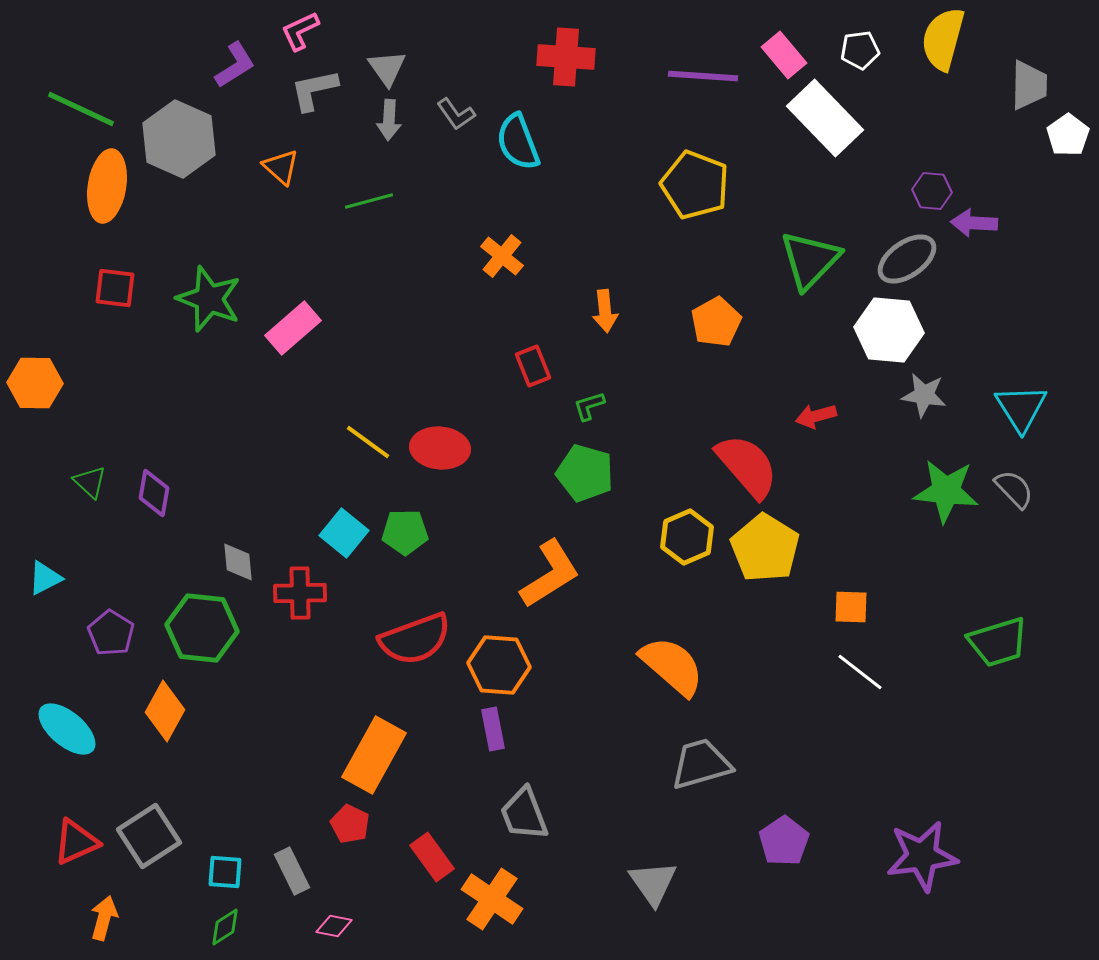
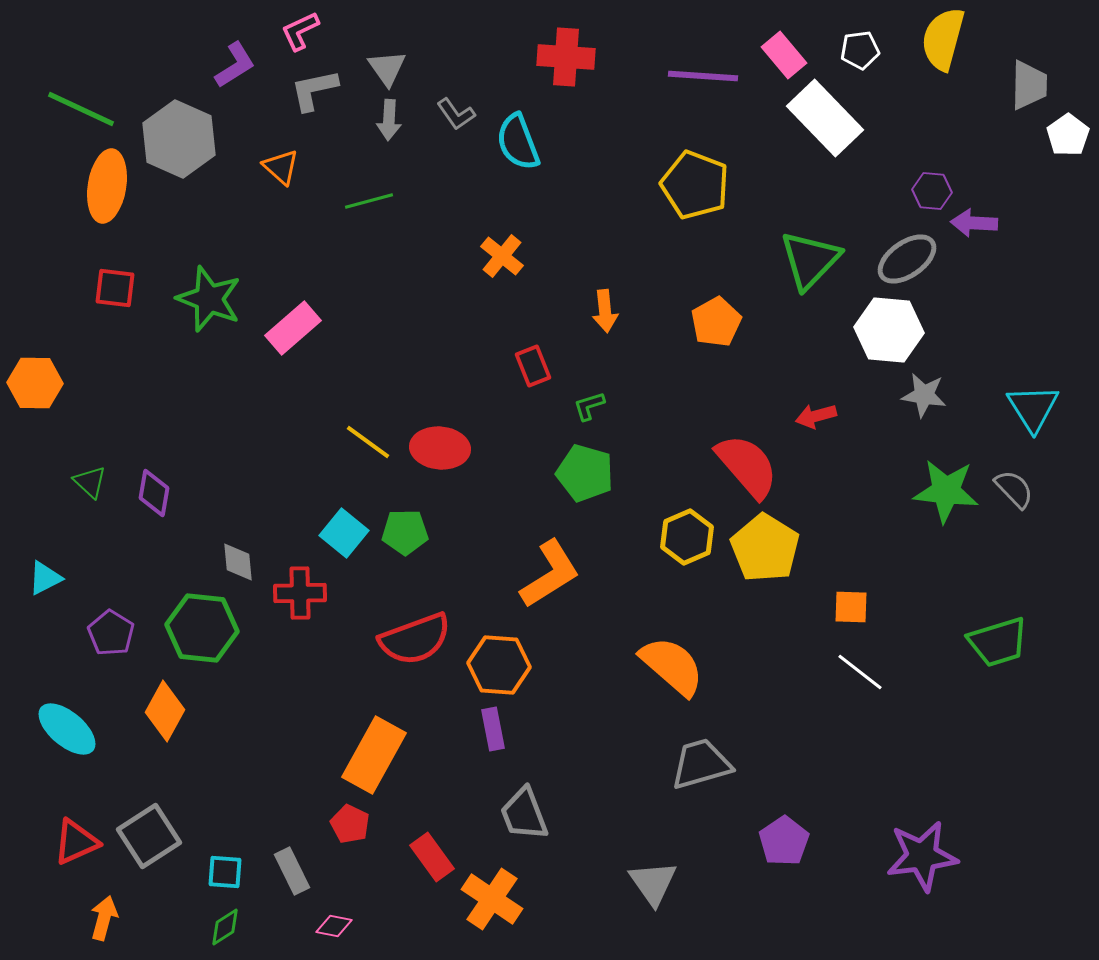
cyan triangle at (1021, 408): moved 12 px right
